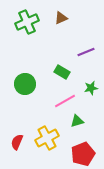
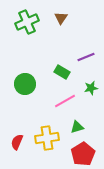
brown triangle: rotated 32 degrees counterclockwise
purple line: moved 5 px down
green triangle: moved 6 px down
yellow cross: rotated 20 degrees clockwise
red pentagon: rotated 10 degrees counterclockwise
